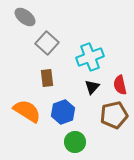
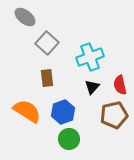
green circle: moved 6 px left, 3 px up
